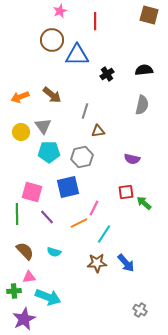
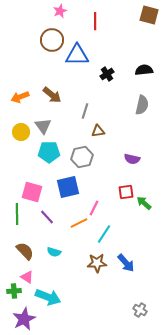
pink triangle: moved 2 px left; rotated 40 degrees clockwise
